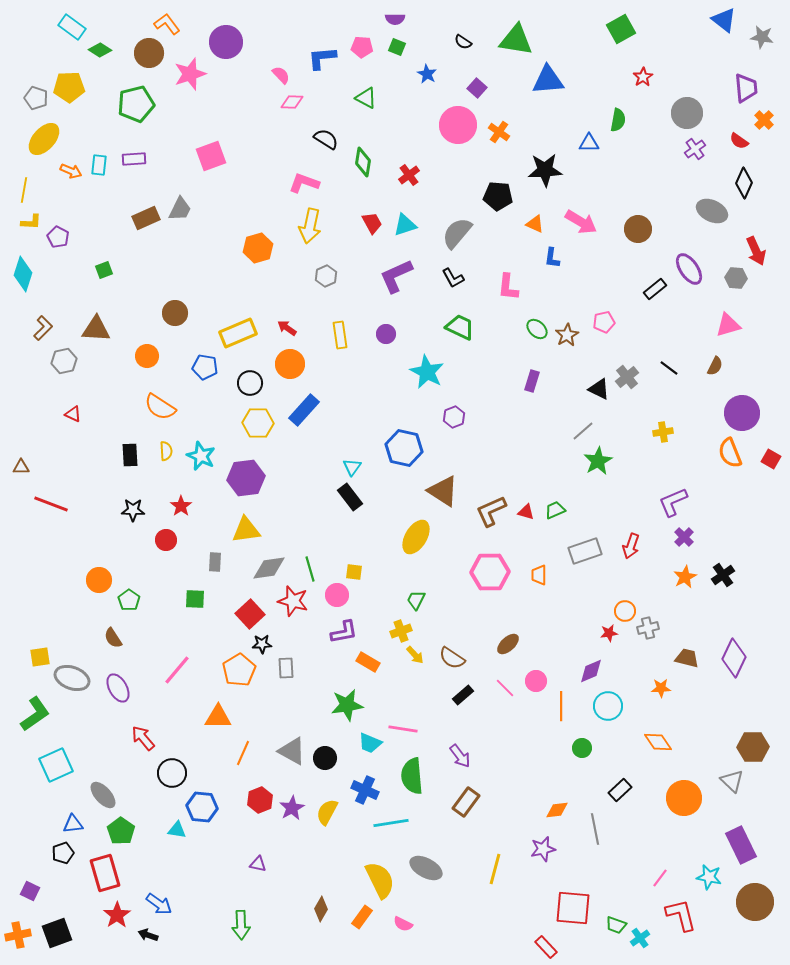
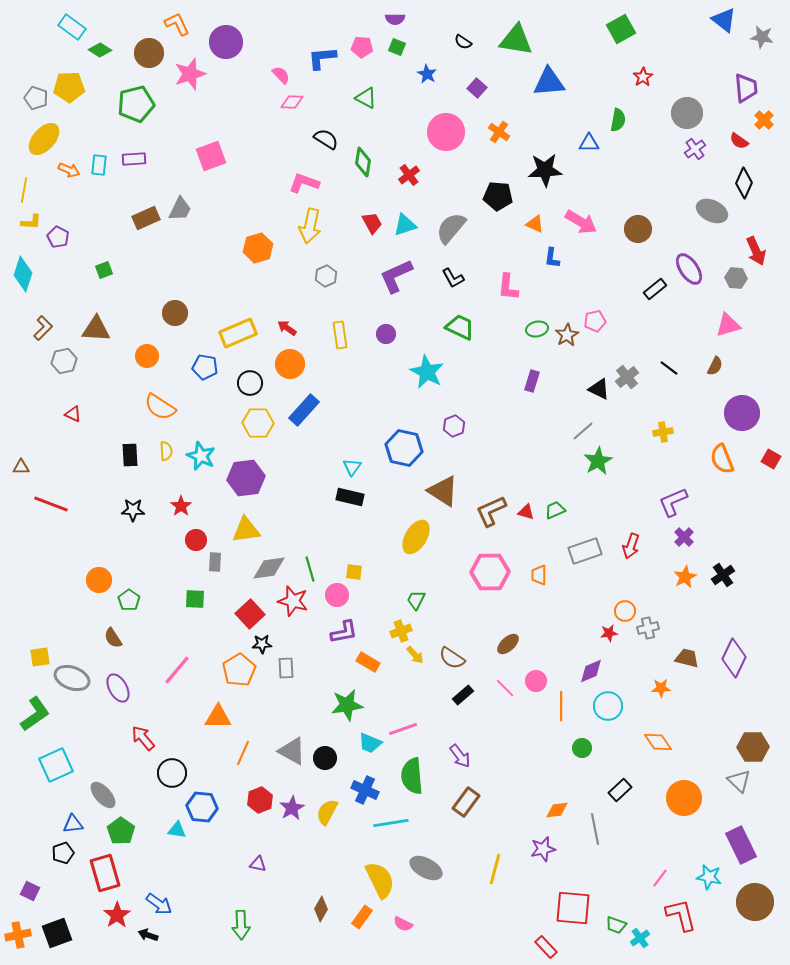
orange L-shape at (167, 24): moved 10 px right; rotated 12 degrees clockwise
blue triangle at (548, 80): moved 1 px right, 2 px down
pink circle at (458, 125): moved 12 px left, 7 px down
orange arrow at (71, 171): moved 2 px left, 1 px up
gray semicircle at (457, 233): moved 6 px left, 5 px up
pink pentagon at (604, 322): moved 9 px left, 1 px up
green ellipse at (537, 329): rotated 55 degrees counterclockwise
purple hexagon at (454, 417): moved 9 px down
orange semicircle at (730, 453): moved 8 px left, 6 px down
black rectangle at (350, 497): rotated 40 degrees counterclockwise
red circle at (166, 540): moved 30 px right
pink line at (403, 729): rotated 28 degrees counterclockwise
gray triangle at (732, 781): moved 7 px right
